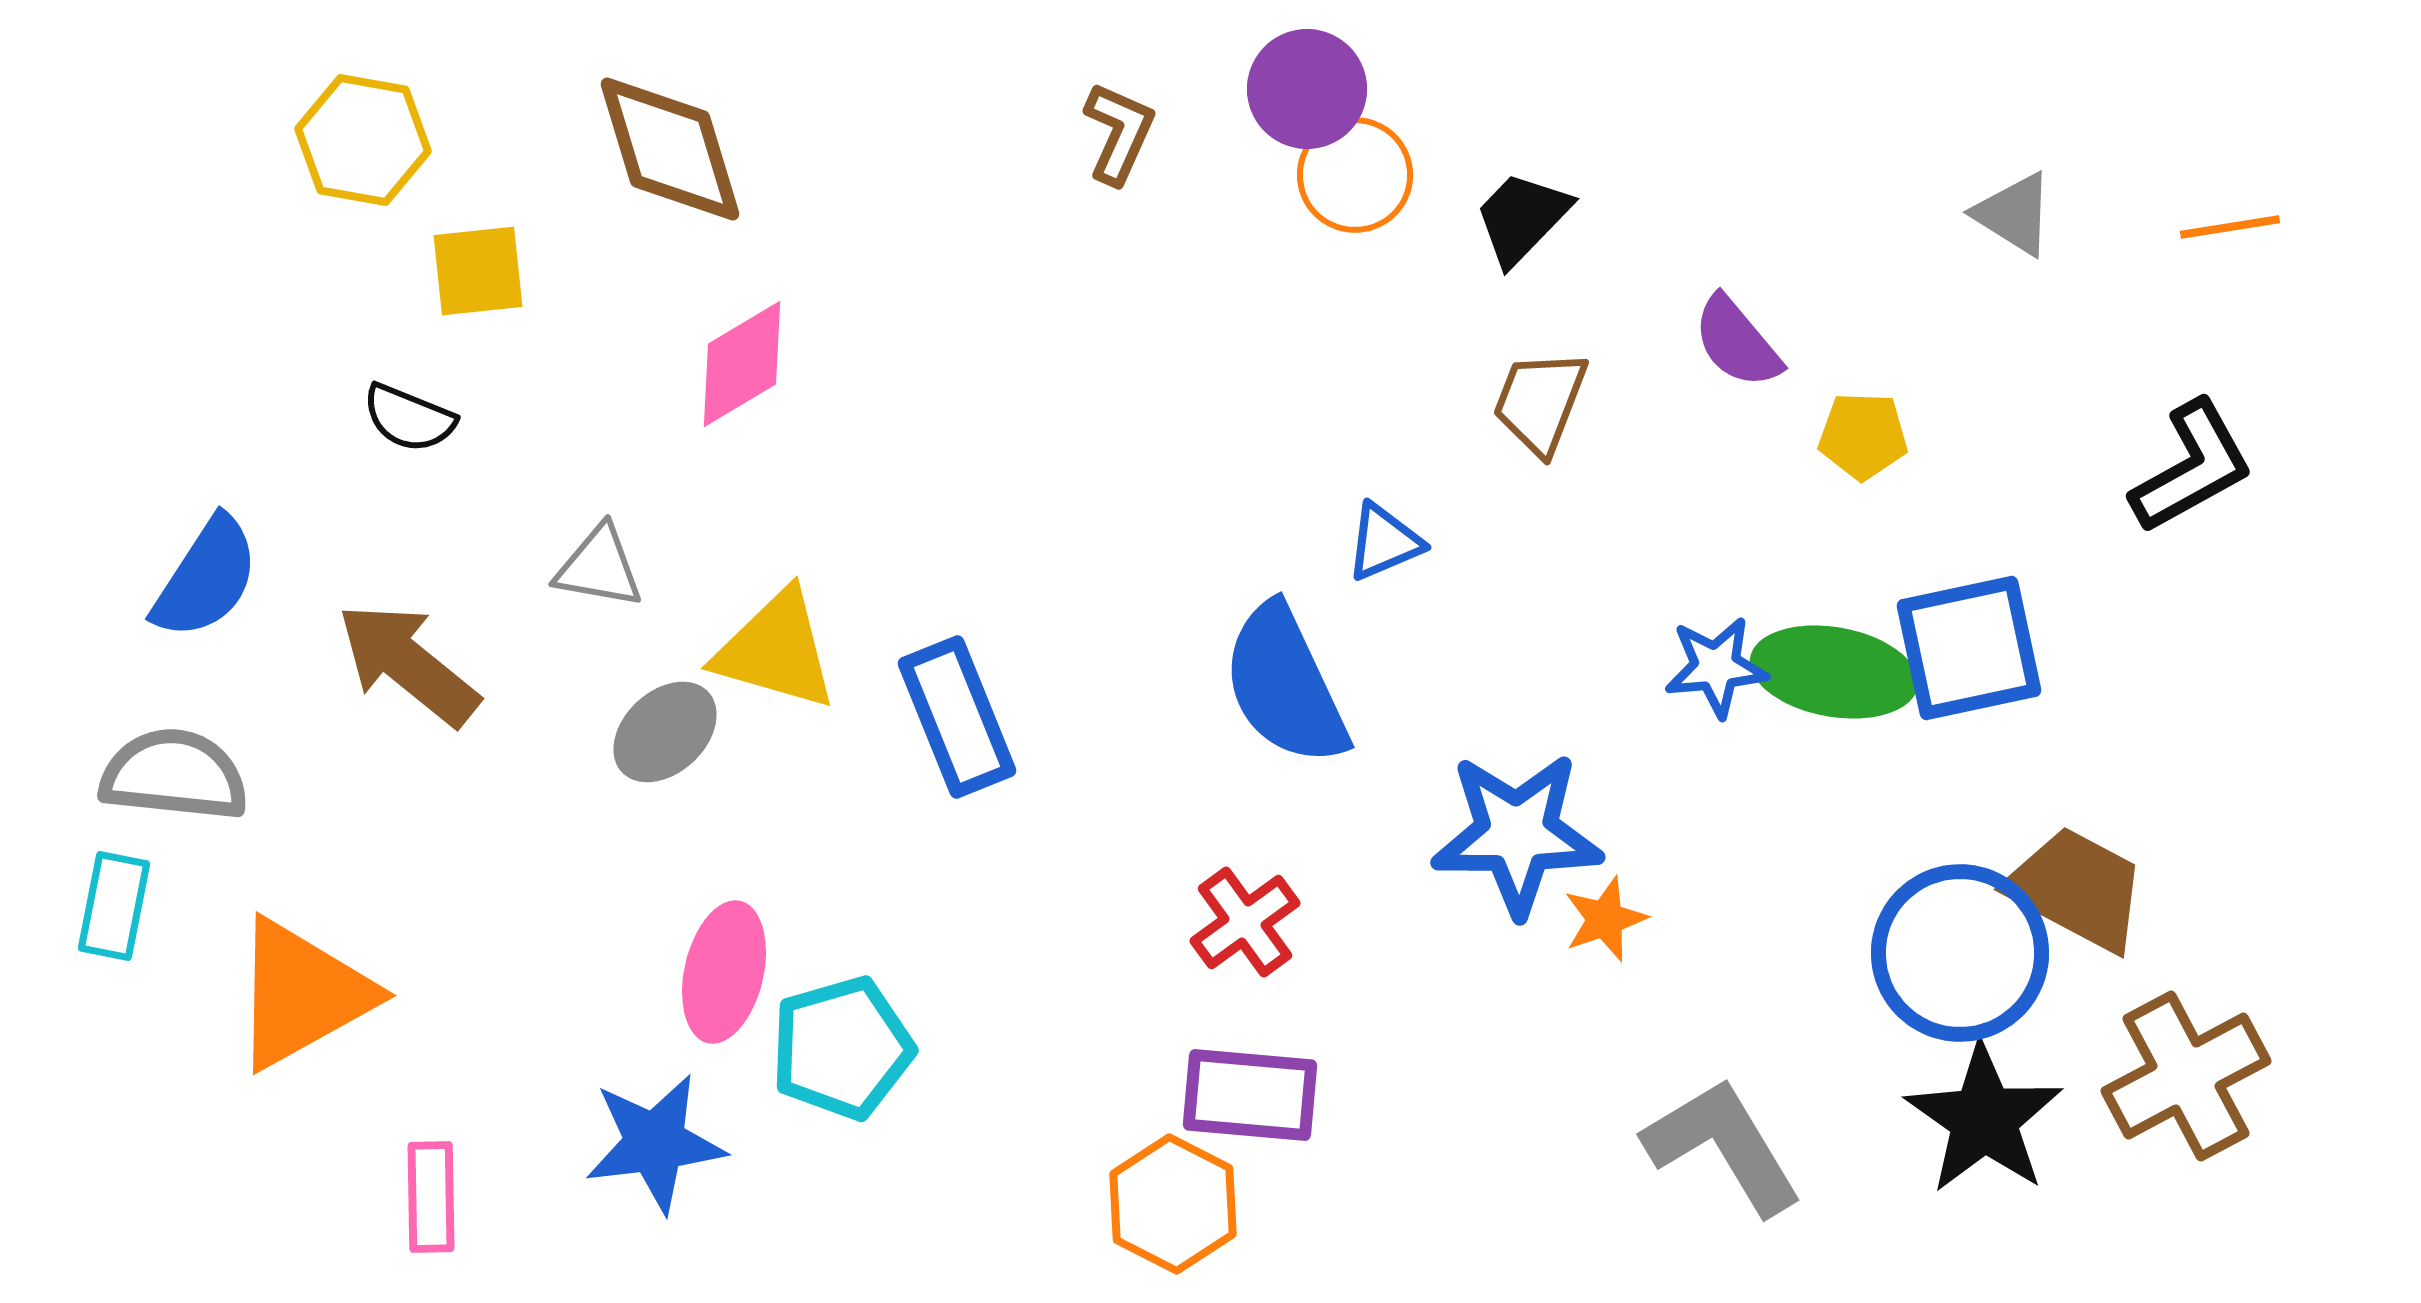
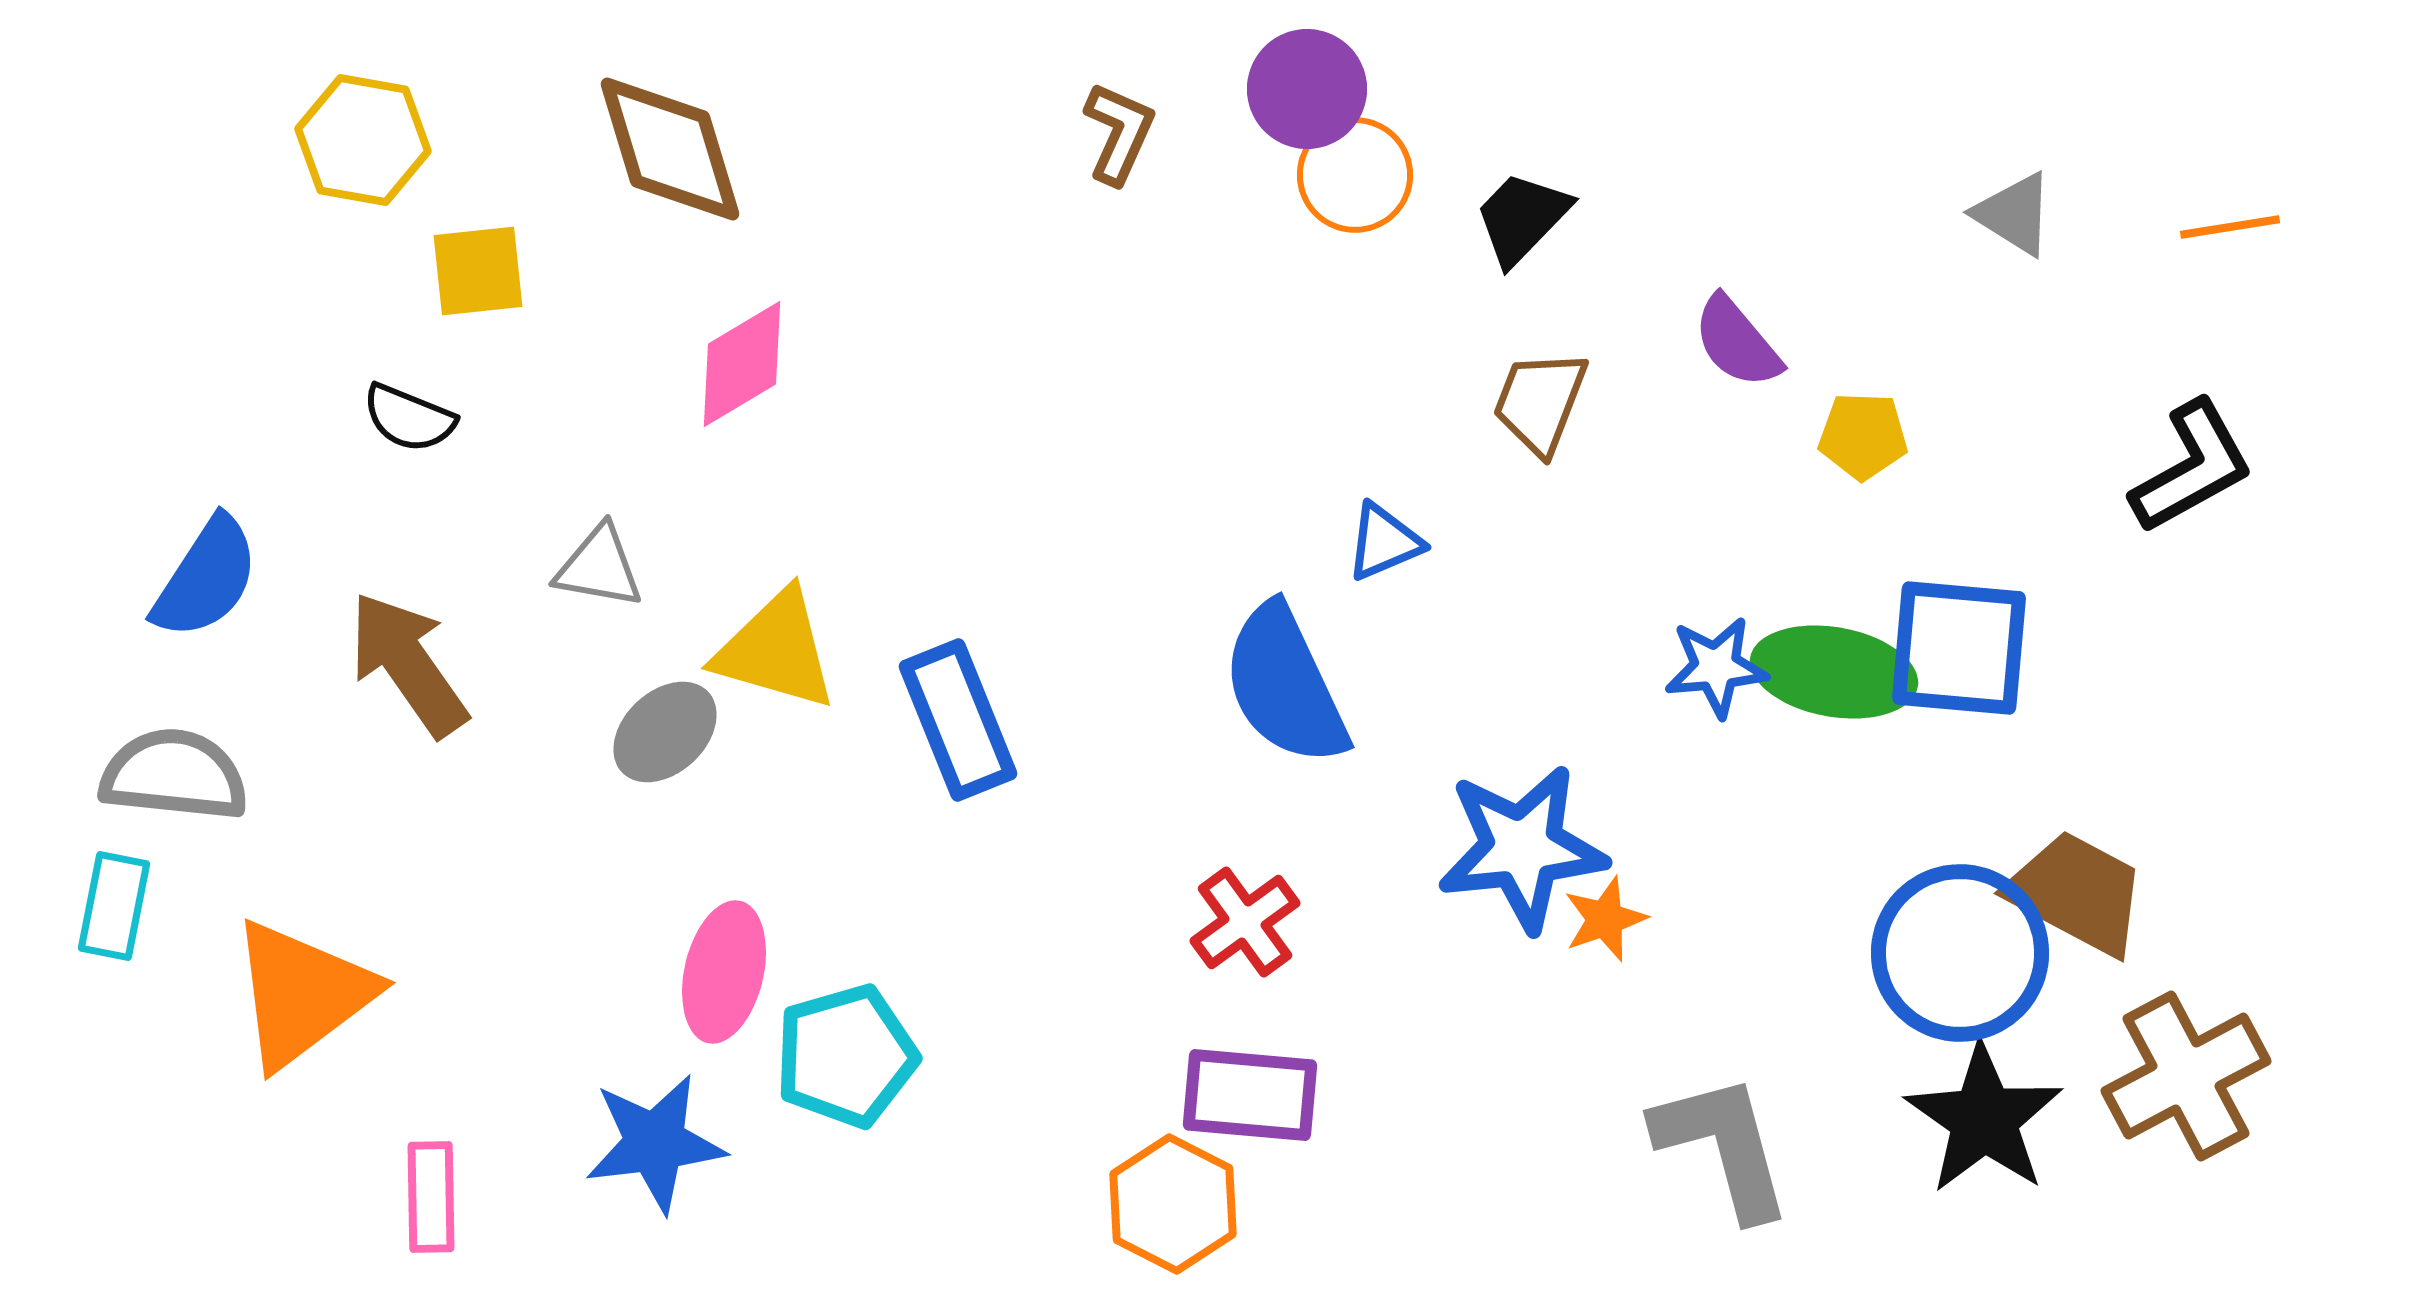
blue square at (1969, 648): moved 10 px left; rotated 17 degrees clockwise
brown arrow at (408, 664): rotated 16 degrees clockwise
blue rectangle at (957, 717): moved 1 px right, 3 px down
blue star at (1517, 834): moved 5 px right, 14 px down; rotated 6 degrees counterclockwise
brown trapezoid at (2077, 889): moved 4 px down
orange triangle at (302, 994): rotated 8 degrees counterclockwise
cyan pentagon at (842, 1048): moved 4 px right, 8 px down
gray L-shape at (1723, 1146): rotated 16 degrees clockwise
